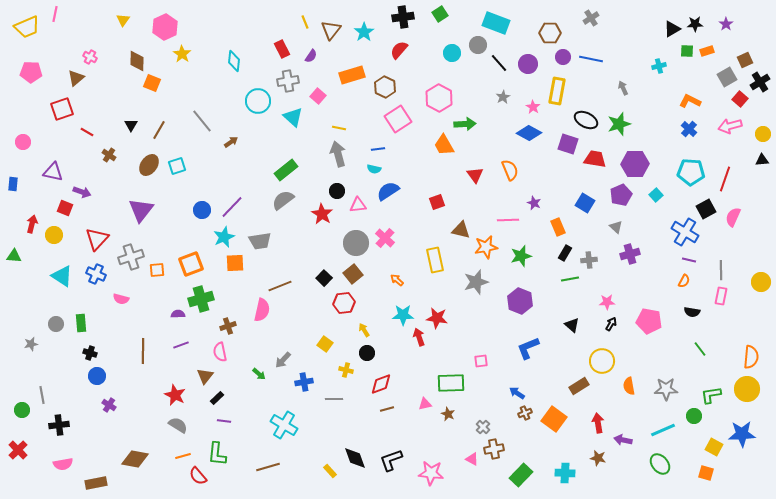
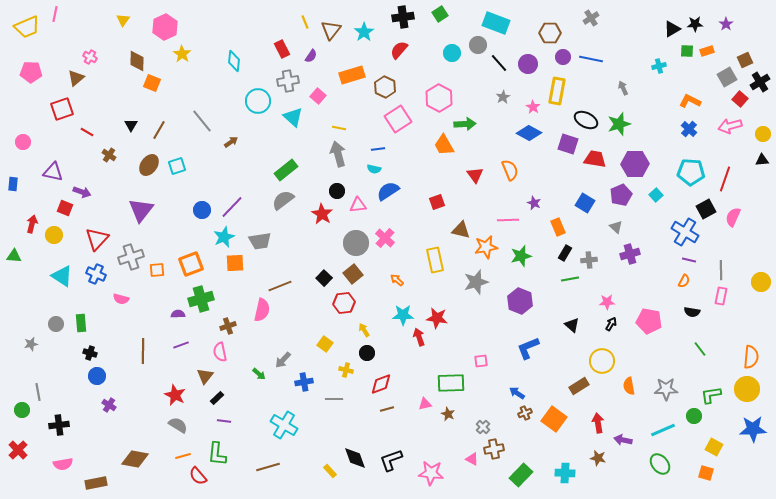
gray line at (42, 395): moved 4 px left, 3 px up
blue star at (742, 434): moved 11 px right, 5 px up
